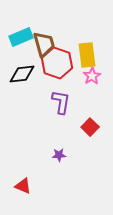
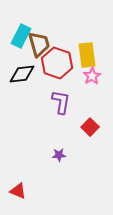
cyan rectangle: moved 1 px up; rotated 40 degrees counterclockwise
brown trapezoid: moved 5 px left
red triangle: moved 5 px left, 5 px down
